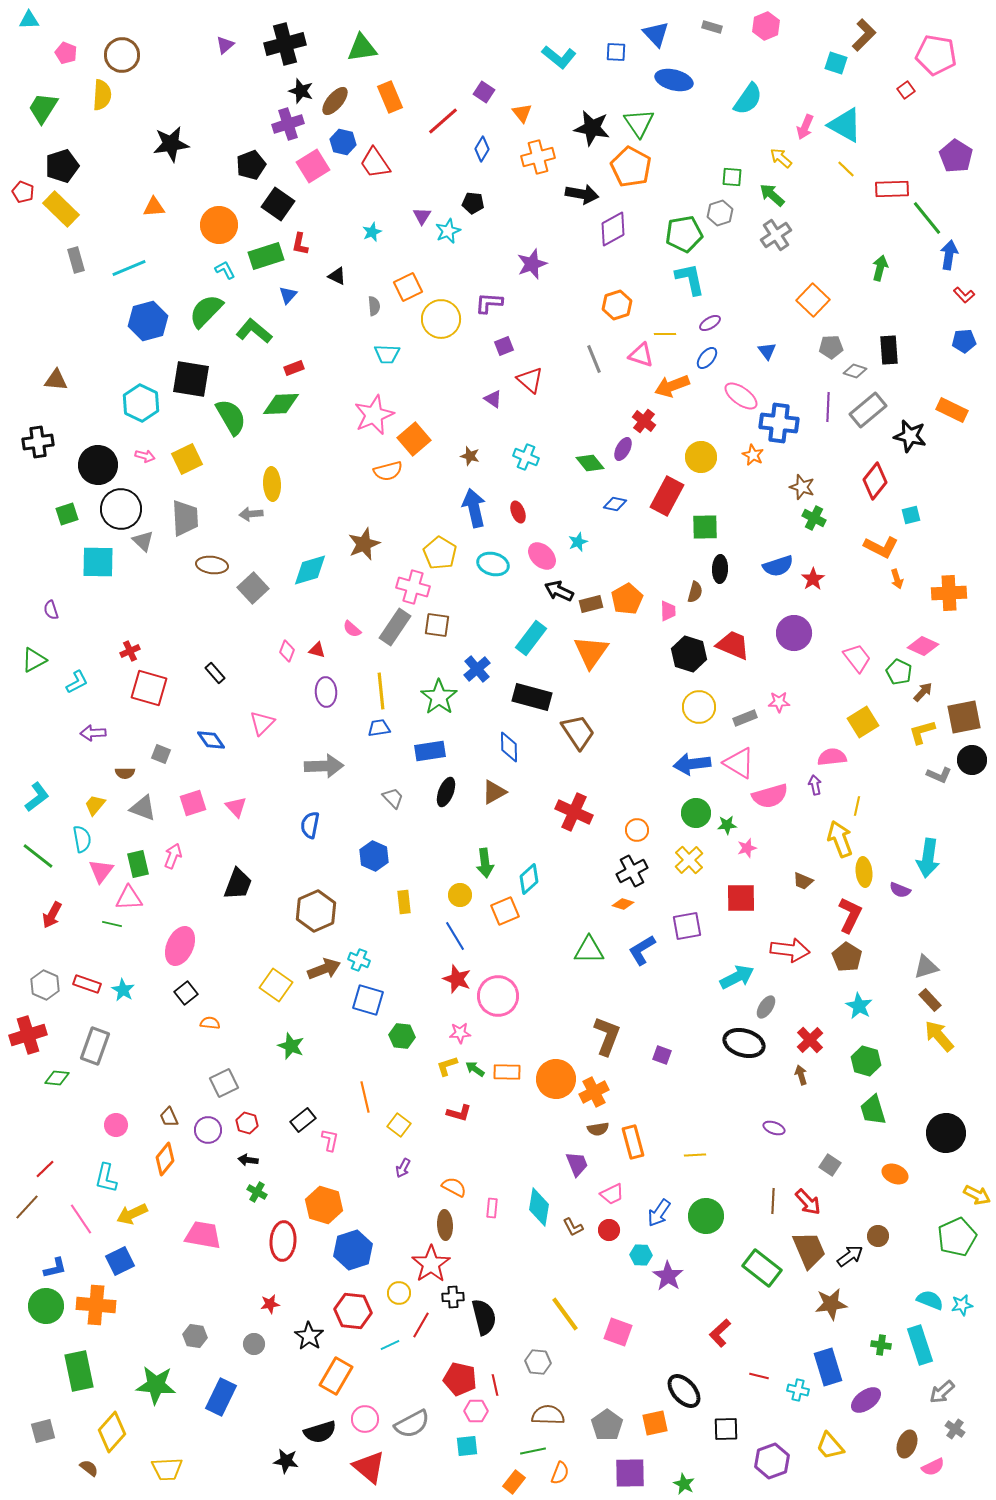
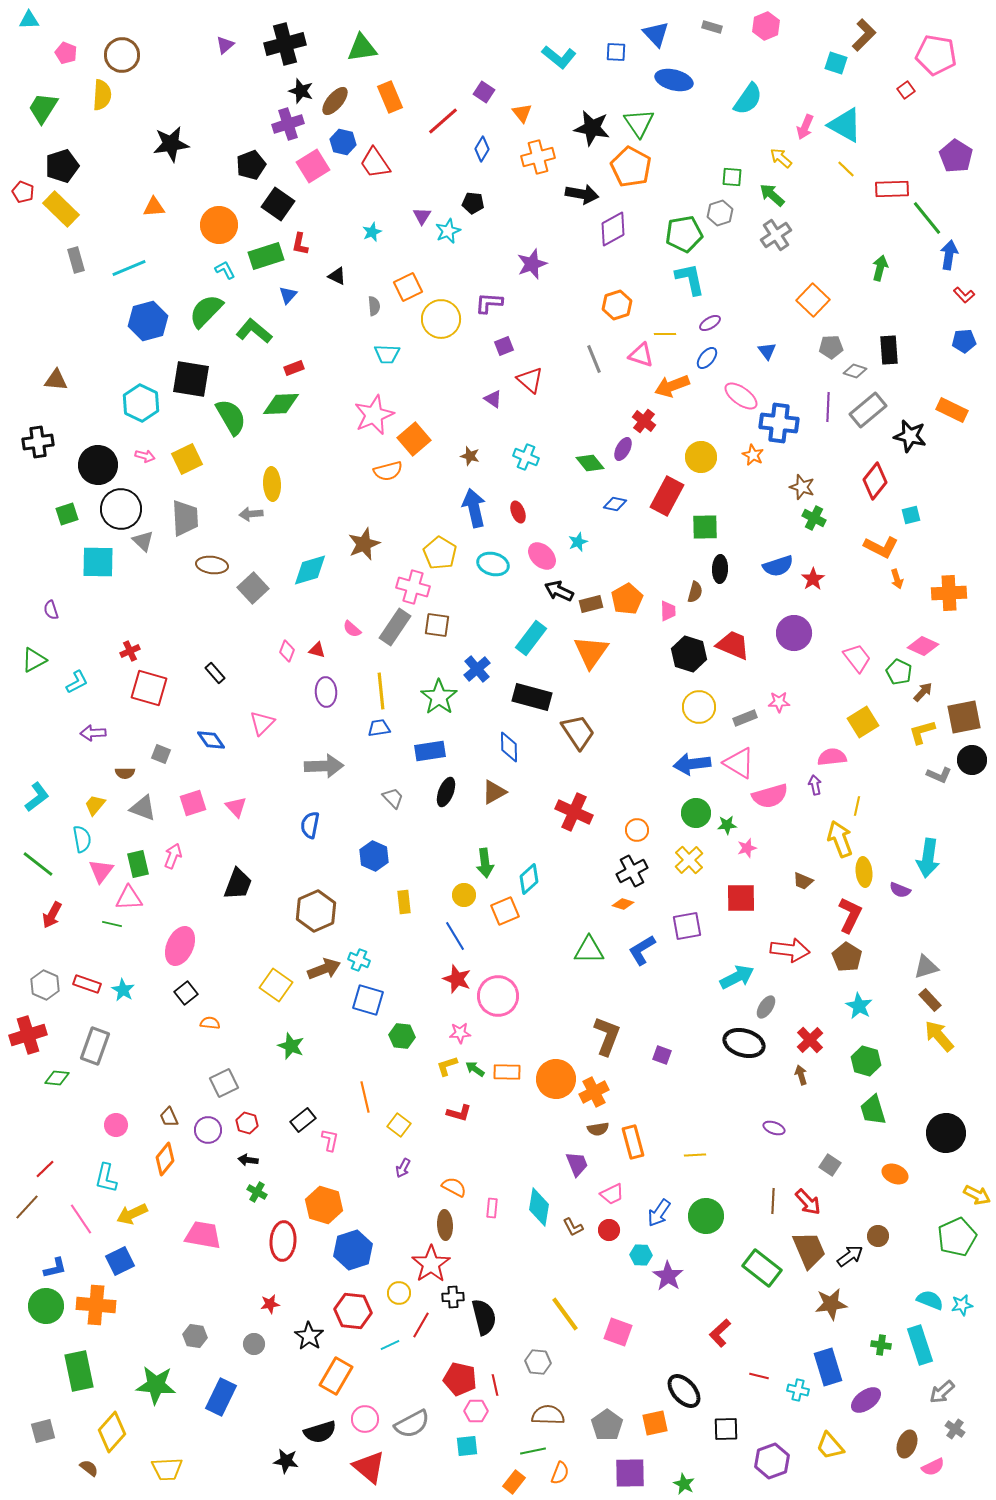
green line at (38, 856): moved 8 px down
yellow circle at (460, 895): moved 4 px right
